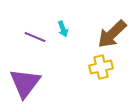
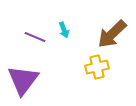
cyan arrow: moved 1 px right, 1 px down
yellow cross: moved 4 px left
purple triangle: moved 2 px left, 3 px up
